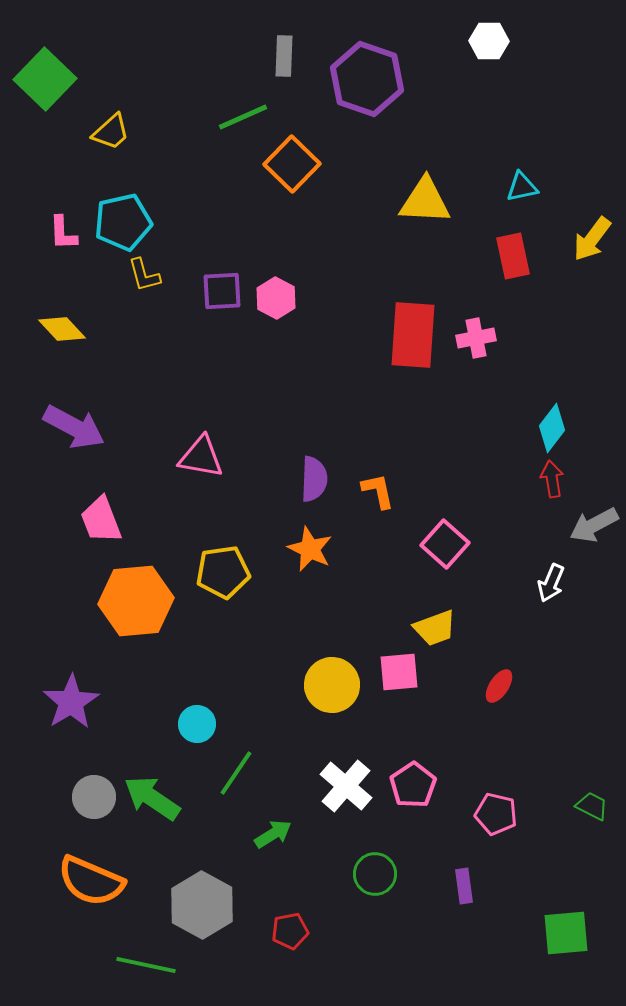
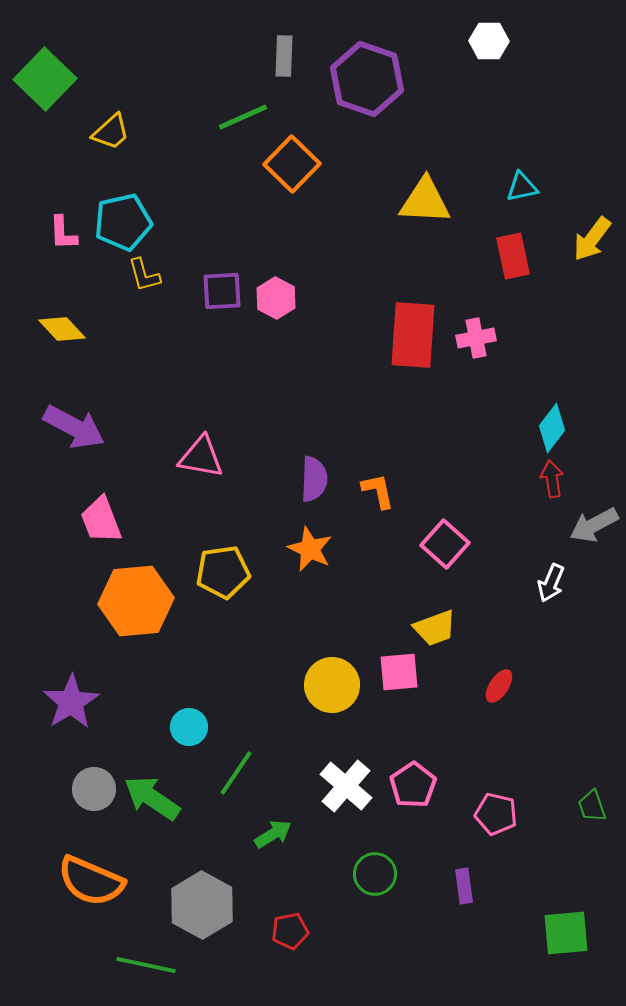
cyan circle at (197, 724): moved 8 px left, 3 px down
gray circle at (94, 797): moved 8 px up
green trapezoid at (592, 806): rotated 136 degrees counterclockwise
